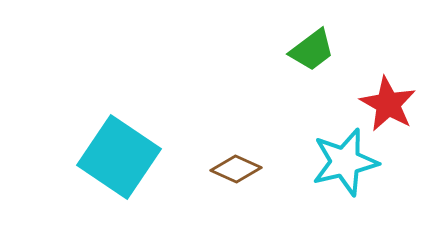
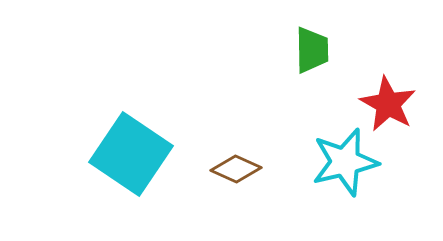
green trapezoid: rotated 54 degrees counterclockwise
cyan square: moved 12 px right, 3 px up
